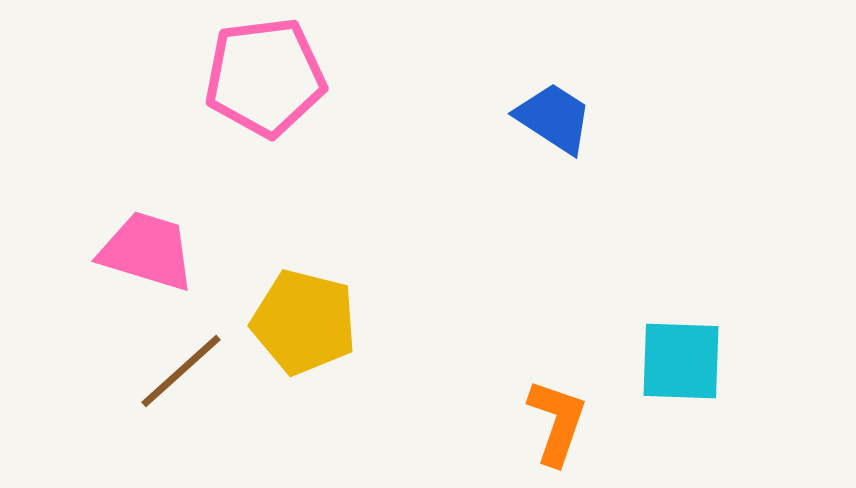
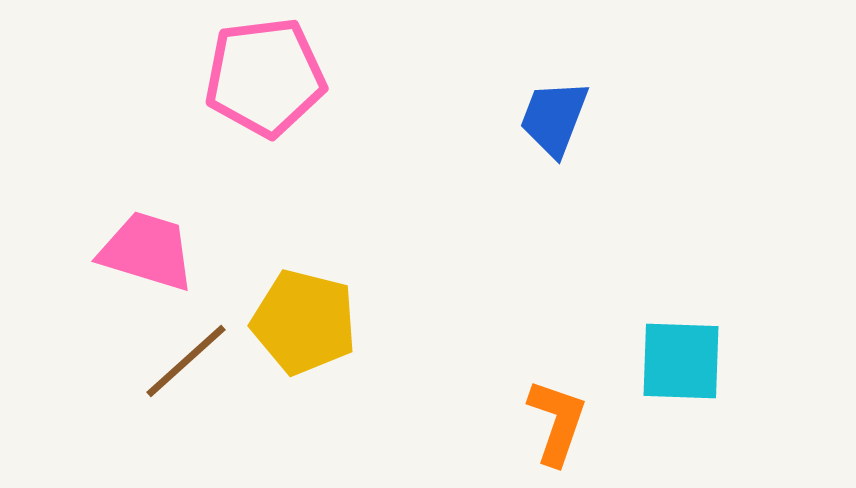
blue trapezoid: rotated 102 degrees counterclockwise
brown line: moved 5 px right, 10 px up
